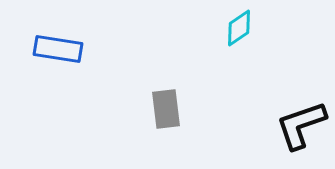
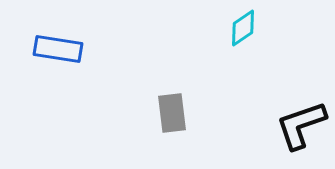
cyan diamond: moved 4 px right
gray rectangle: moved 6 px right, 4 px down
